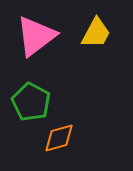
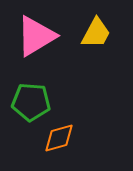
pink triangle: rotated 6 degrees clockwise
green pentagon: rotated 24 degrees counterclockwise
